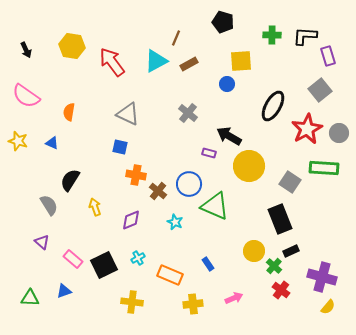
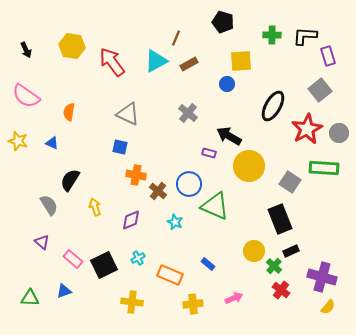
blue rectangle at (208, 264): rotated 16 degrees counterclockwise
